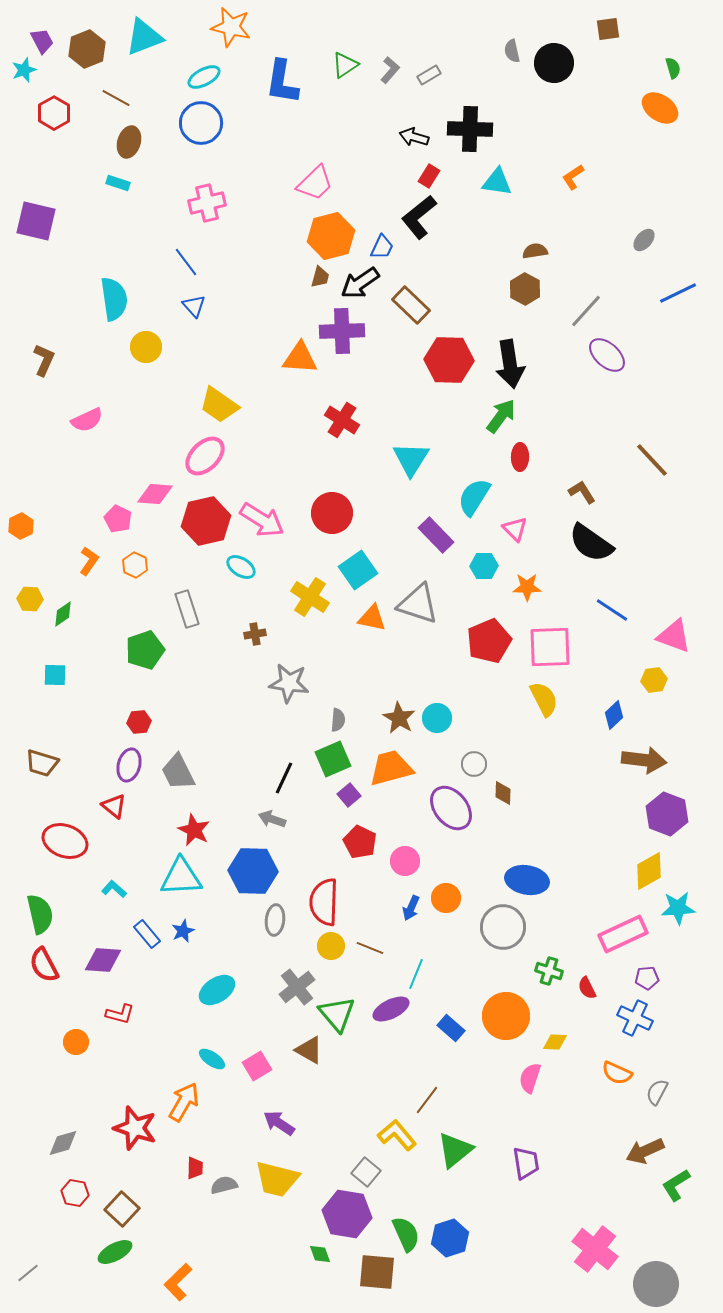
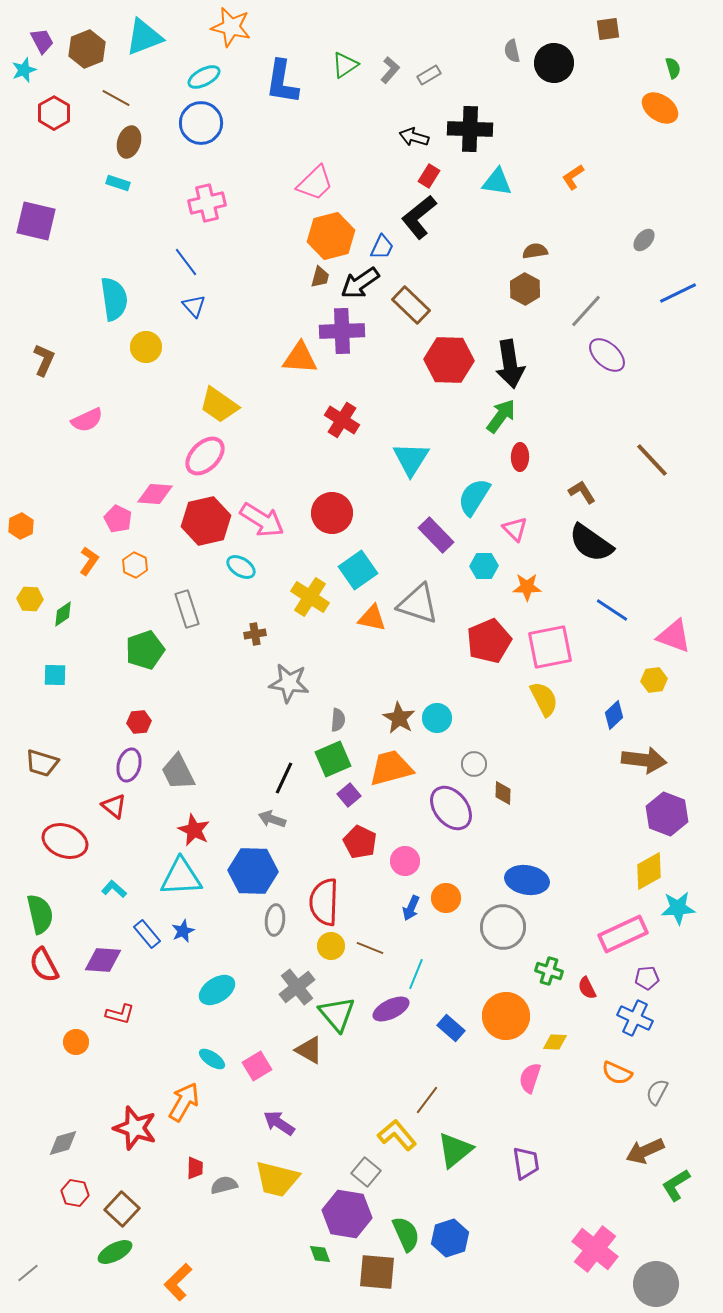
pink square at (550, 647): rotated 9 degrees counterclockwise
